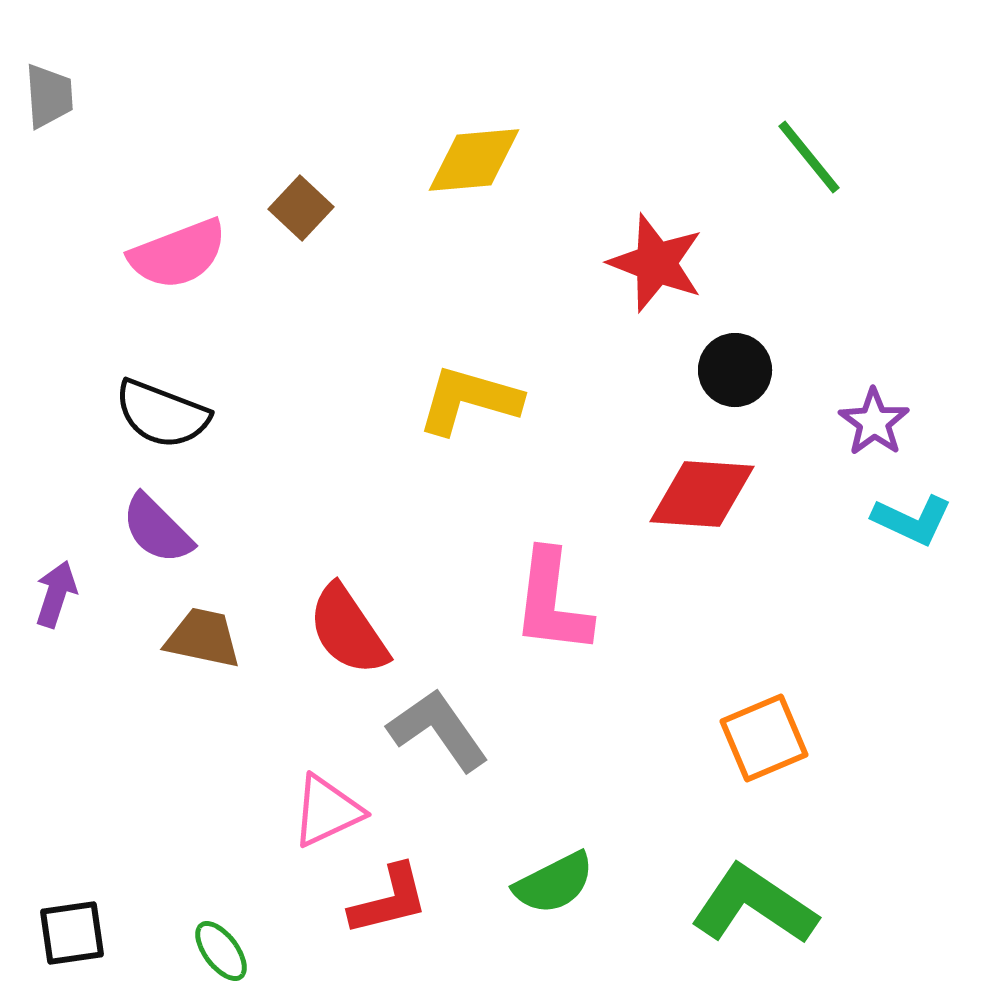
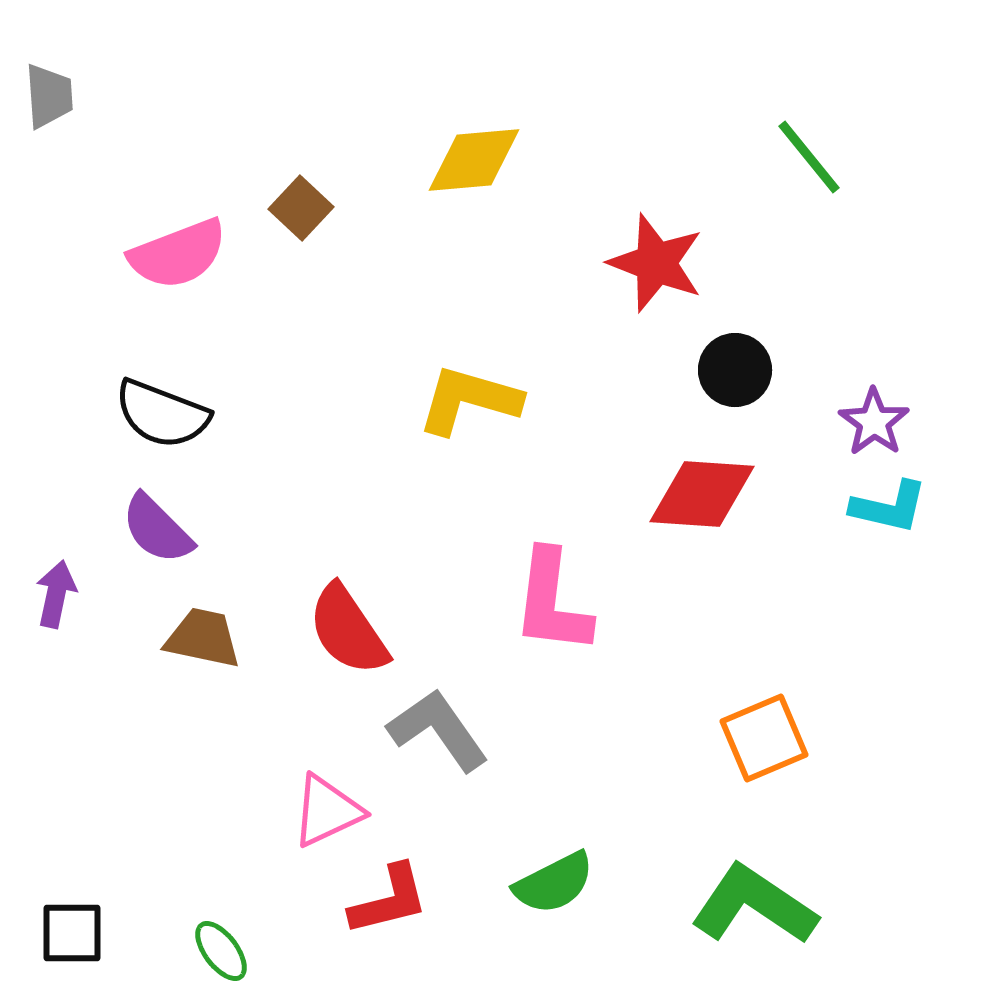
cyan L-shape: moved 23 px left, 13 px up; rotated 12 degrees counterclockwise
purple arrow: rotated 6 degrees counterclockwise
black square: rotated 8 degrees clockwise
